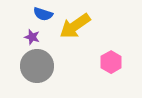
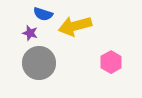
yellow arrow: rotated 20 degrees clockwise
purple star: moved 2 px left, 4 px up
gray circle: moved 2 px right, 3 px up
